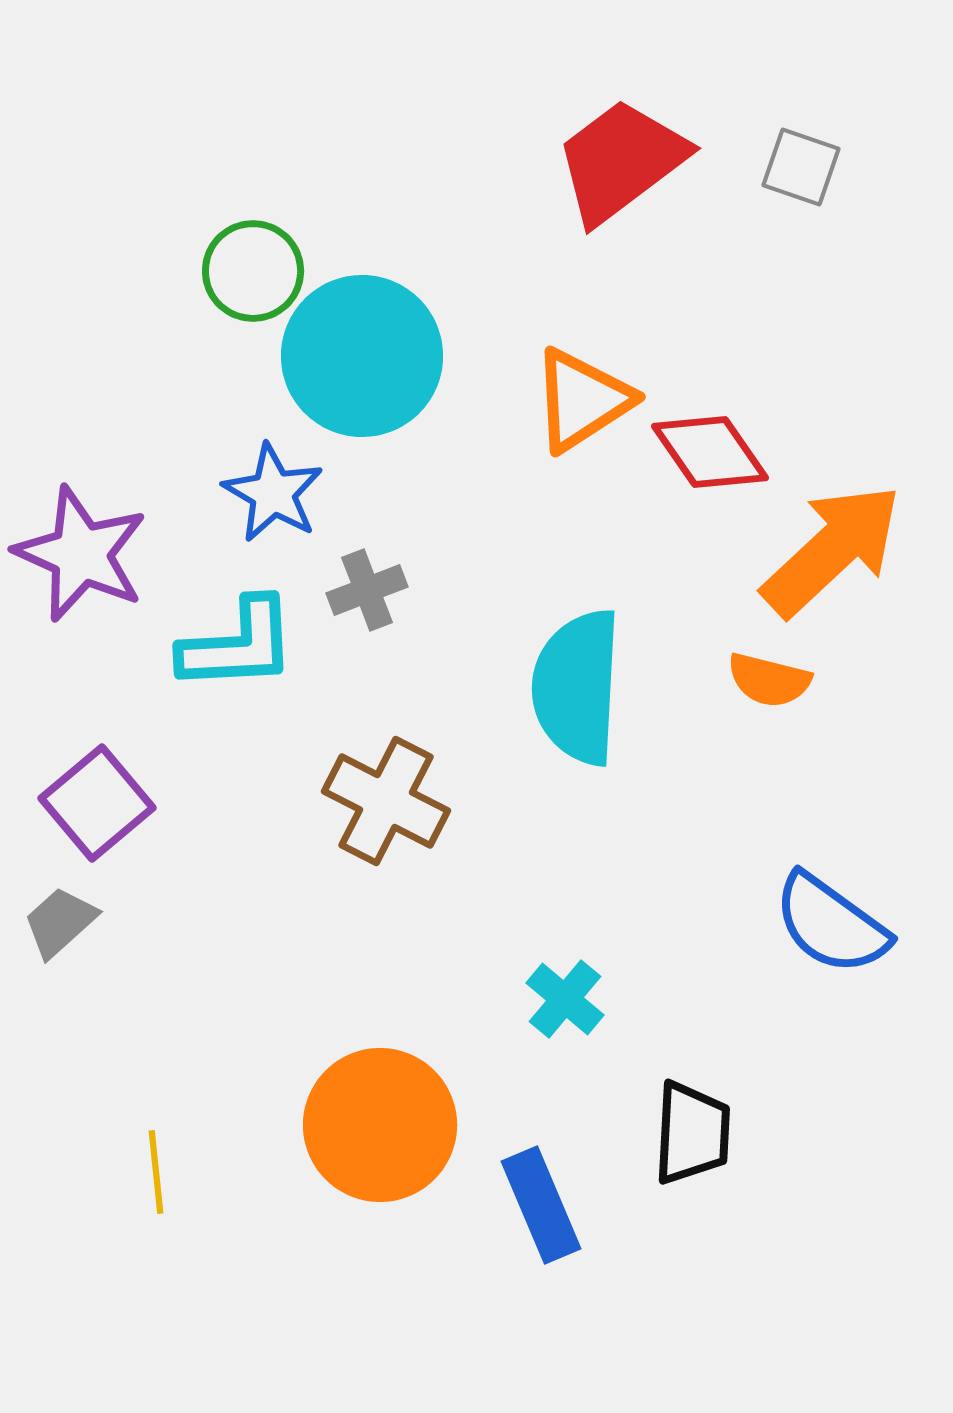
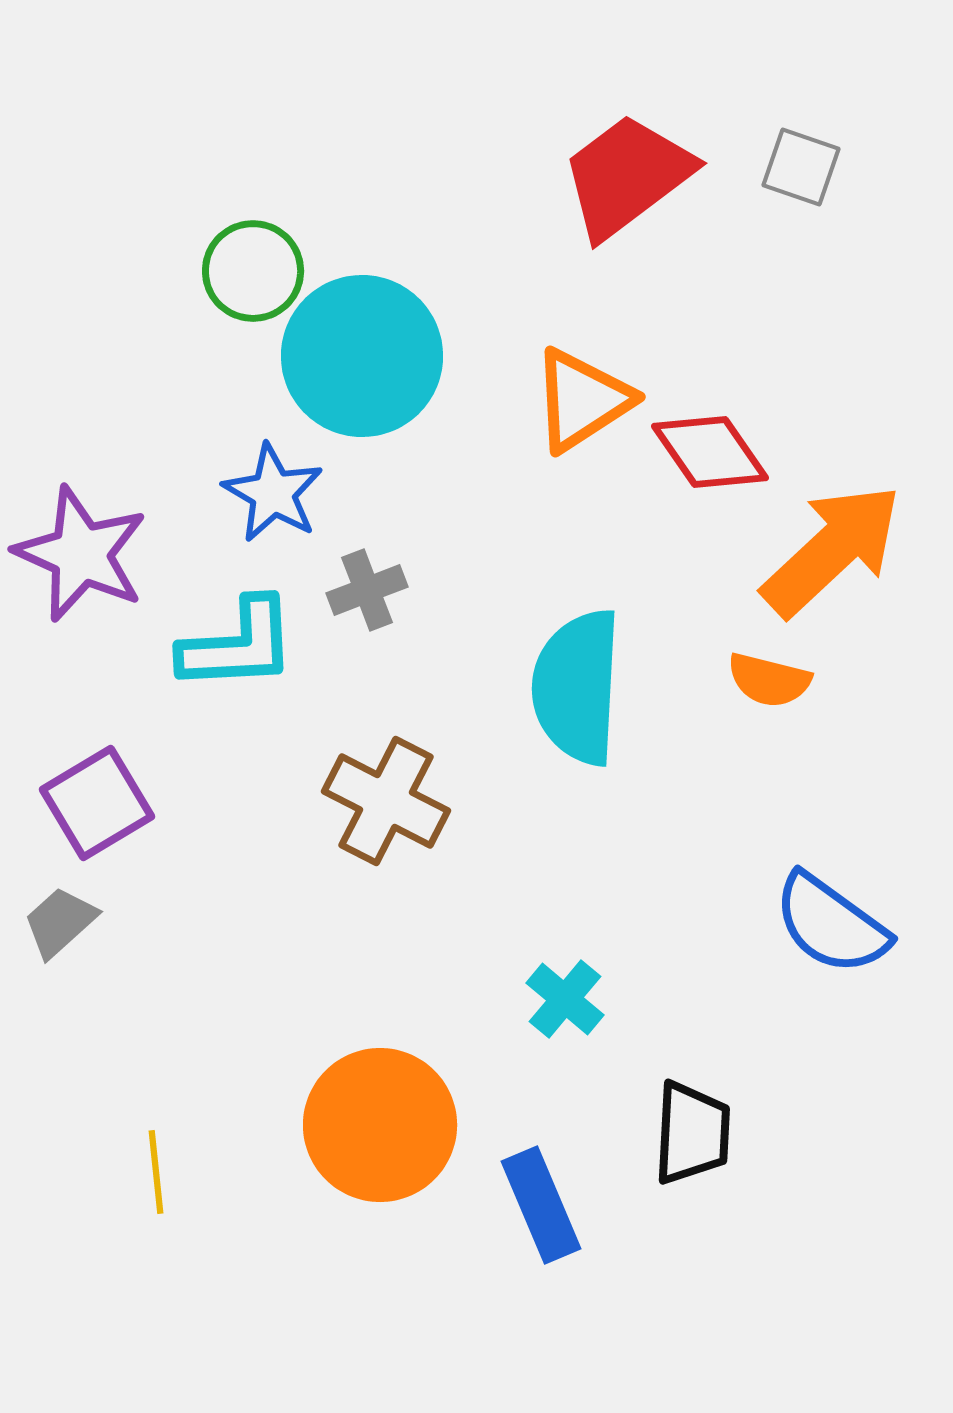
red trapezoid: moved 6 px right, 15 px down
purple square: rotated 9 degrees clockwise
